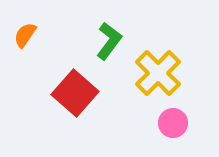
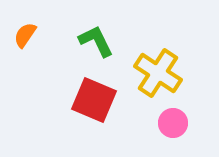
green L-shape: moved 13 px left; rotated 63 degrees counterclockwise
yellow cross: rotated 12 degrees counterclockwise
red square: moved 19 px right, 7 px down; rotated 18 degrees counterclockwise
